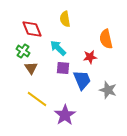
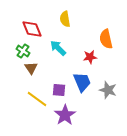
purple square: moved 4 px left, 22 px down
blue trapezoid: moved 2 px down
